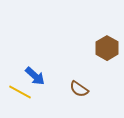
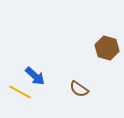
brown hexagon: rotated 15 degrees counterclockwise
